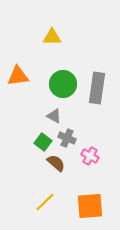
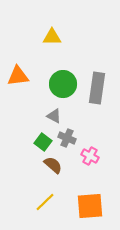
brown semicircle: moved 3 px left, 2 px down
